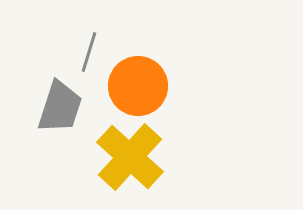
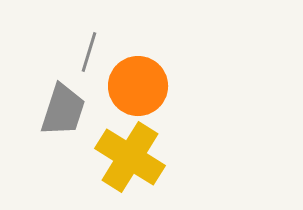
gray trapezoid: moved 3 px right, 3 px down
yellow cross: rotated 10 degrees counterclockwise
